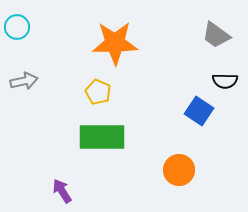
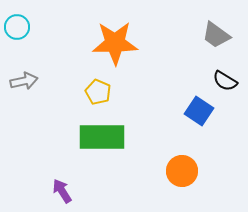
black semicircle: rotated 30 degrees clockwise
orange circle: moved 3 px right, 1 px down
